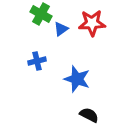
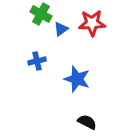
black semicircle: moved 2 px left, 7 px down
